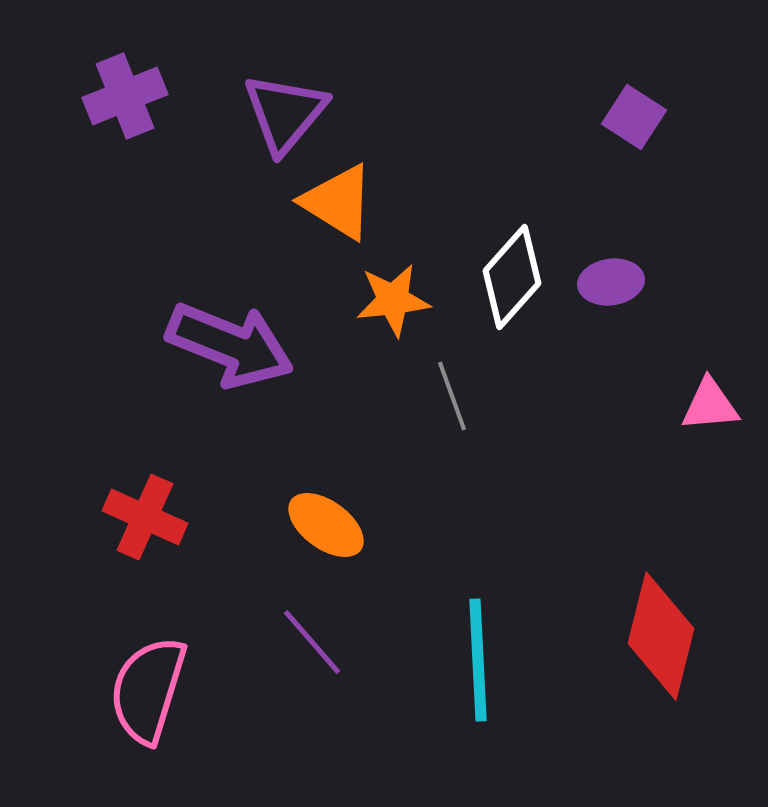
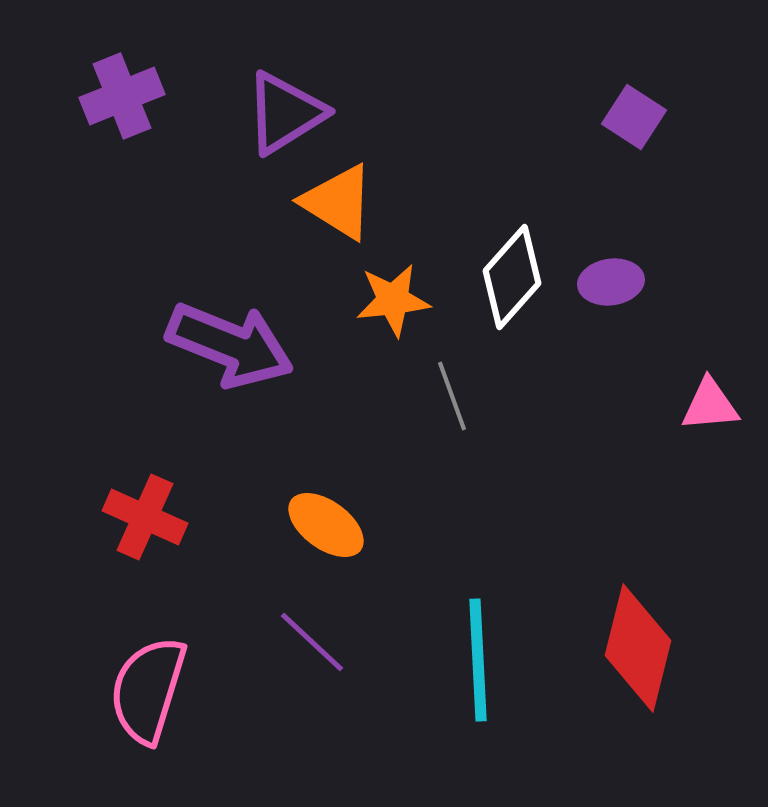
purple cross: moved 3 px left
purple triangle: rotated 18 degrees clockwise
red diamond: moved 23 px left, 12 px down
purple line: rotated 6 degrees counterclockwise
